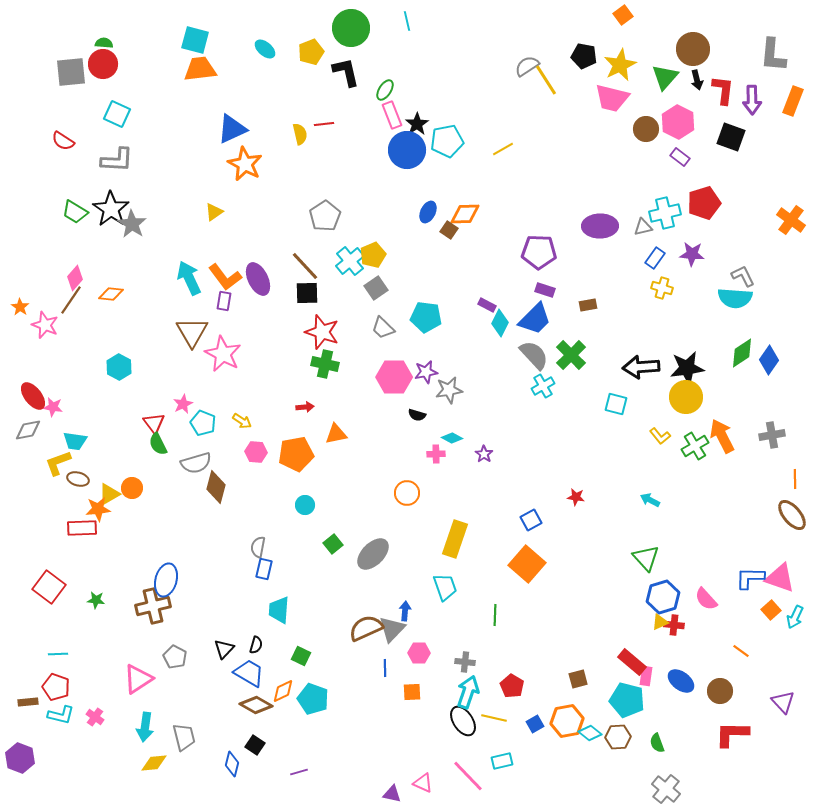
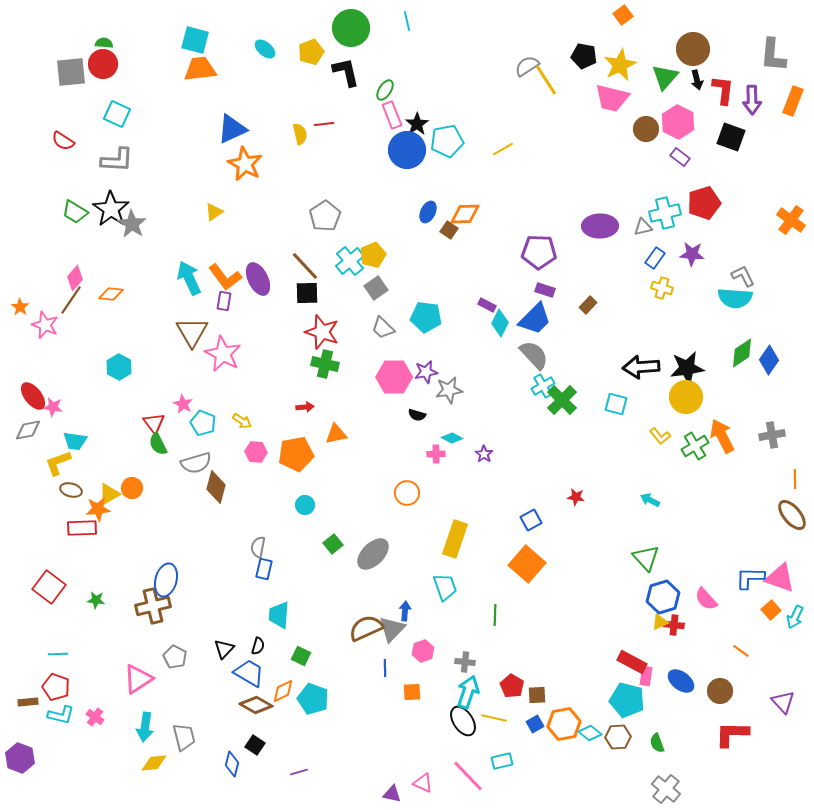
brown rectangle at (588, 305): rotated 36 degrees counterclockwise
green cross at (571, 355): moved 9 px left, 45 px down
pink star at (183, 404): rotated 18 degrees counterclockwise
brown ellipse at (78, 479): moved 7 px left, 11 px down
cyan trapezoid at (279, 610): moved 5 px down
black semicircle at (256, 645): moved 2 px right, 1 px down
pink hexagon at (419, 653): moved 4 px right, 2 px up; rotated 20 degrees counterclockwise
red rectangle at (632, 662): rotated 12 degrees counterclockwise
brown square at (578, 679): moved 41 px left, 16 px down; rotated 12 degrees clockwise
orange hexagon at (567, 721): moved 3 px left, 3 px down
